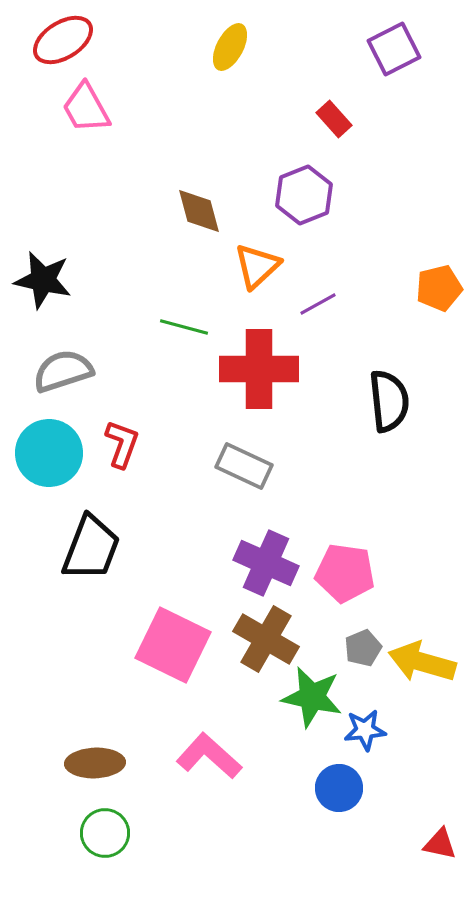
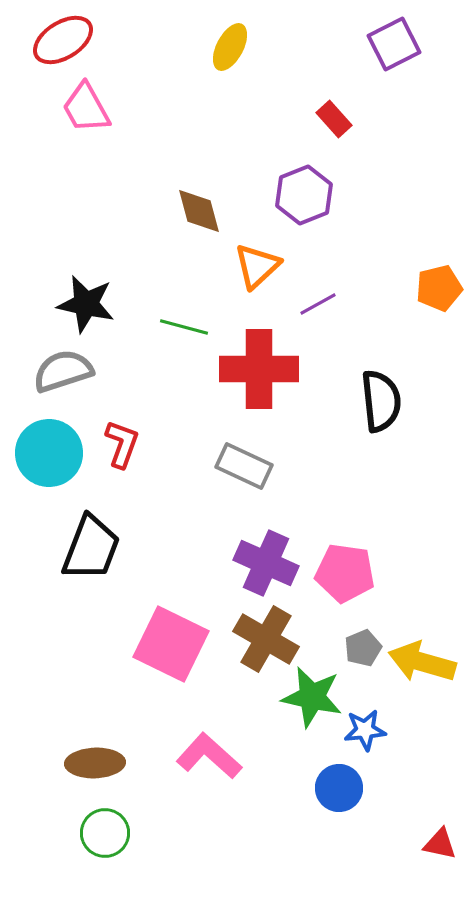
purple square: moved 5 px up
black star: moved 43 px right, 24 px down
black semicircle: moved 8 px left
pink square: moved 2 px left, 1 px up
